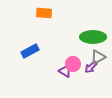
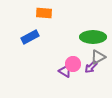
blue rectangle: moved 14 px up
